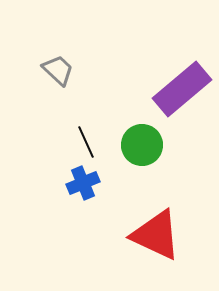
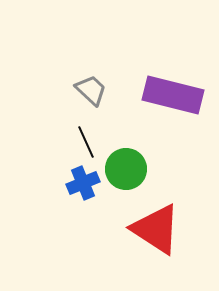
gray trapezoid: moved 33 px right, 20 px down
purple rectangle: moved 9 px left, 6 px down; rotated 54 degrees clockwise
green circle: moved 16 px left, 24 px down
red triangle: moved 6 px up; rotated 8 degrees clockwise
